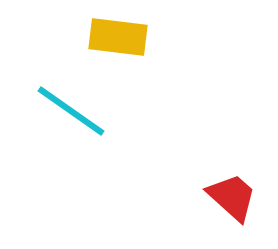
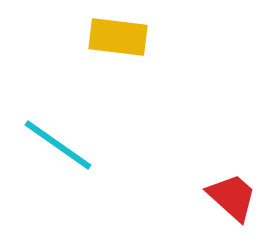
cyan line: moved 13 px left, 34 px down
